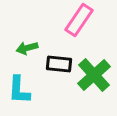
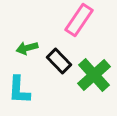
black rectangle: moved 3 px up; rotated 40 degrees clockwise
